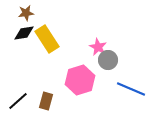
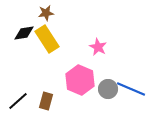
brown star: moved 20 px right
gray circle: moved 29 px down
pink hexagon: rotated 20 degrees counterclockwise
